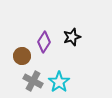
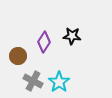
black star: moved 1 px up; rotated 24 degrees clockwise
brown circle: moved 4 px left
